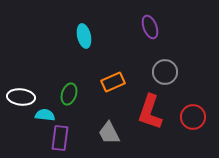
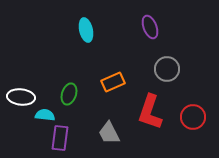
cyan ellipse: moved 2 px right, 6 px up
gray circle: moved 2 px right, 3 px up
